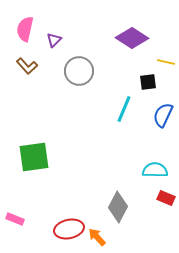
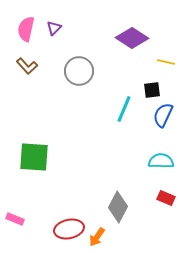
pink semicircle: moved 1 px right
purple triangle: moved 12 px up
black square: moved 4 px right, 8 px down
green square: rotated 12 degrees clockwise
cyan semicircle: moved 6 px right, 9 px up
orange arrow: rotated 102 degrees counterclockwise
